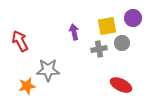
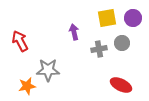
yellow square: moved 8 px up
